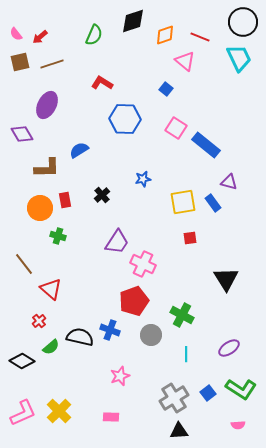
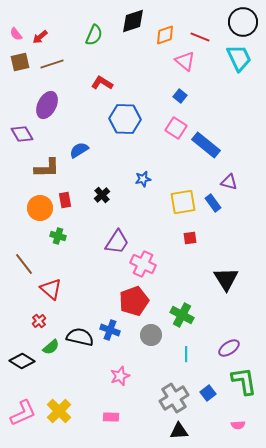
blue square at (166, 89): moved 14 px right, 7 px down
green L-shape at (241, 389): moved 3 px right, 8 px up; rotated 132 degrees counterclockwise
